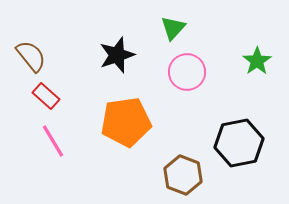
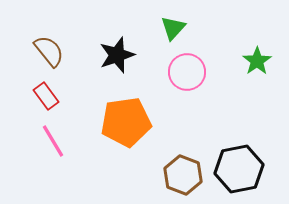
brown semicircle: moved 18 px right, 5 px up
red rectangle: rotated 12 degrees clockwise
black hexagon: moved 26 px down
